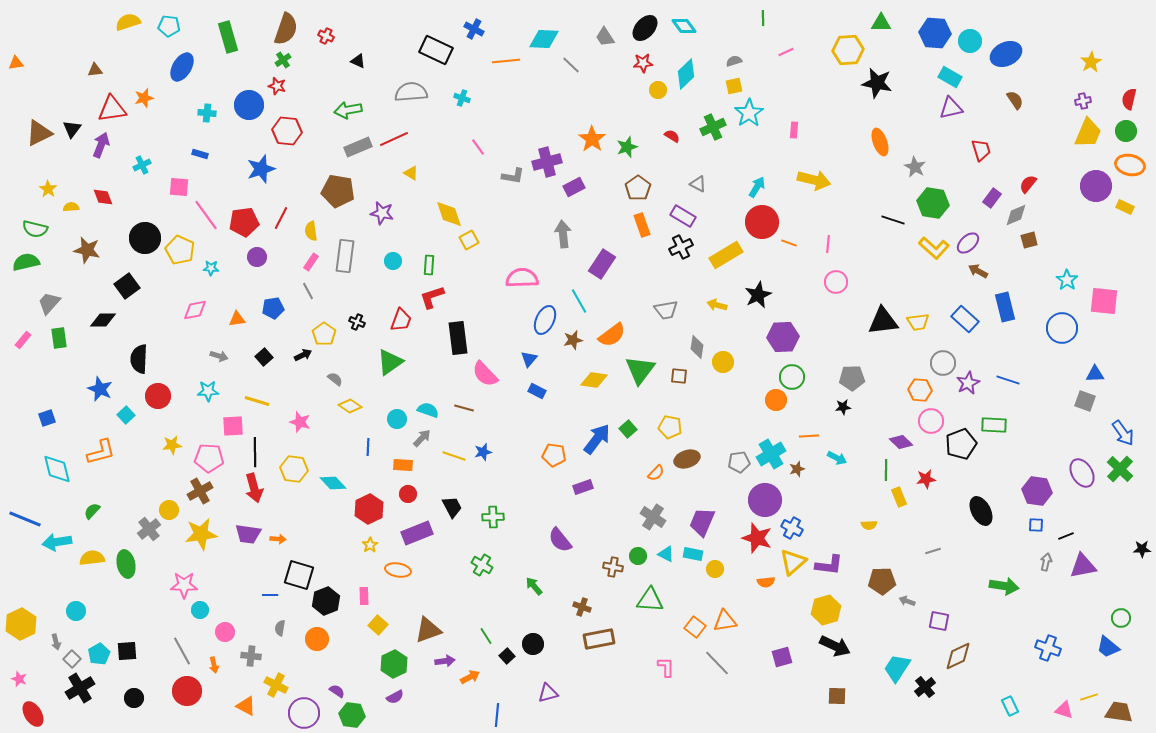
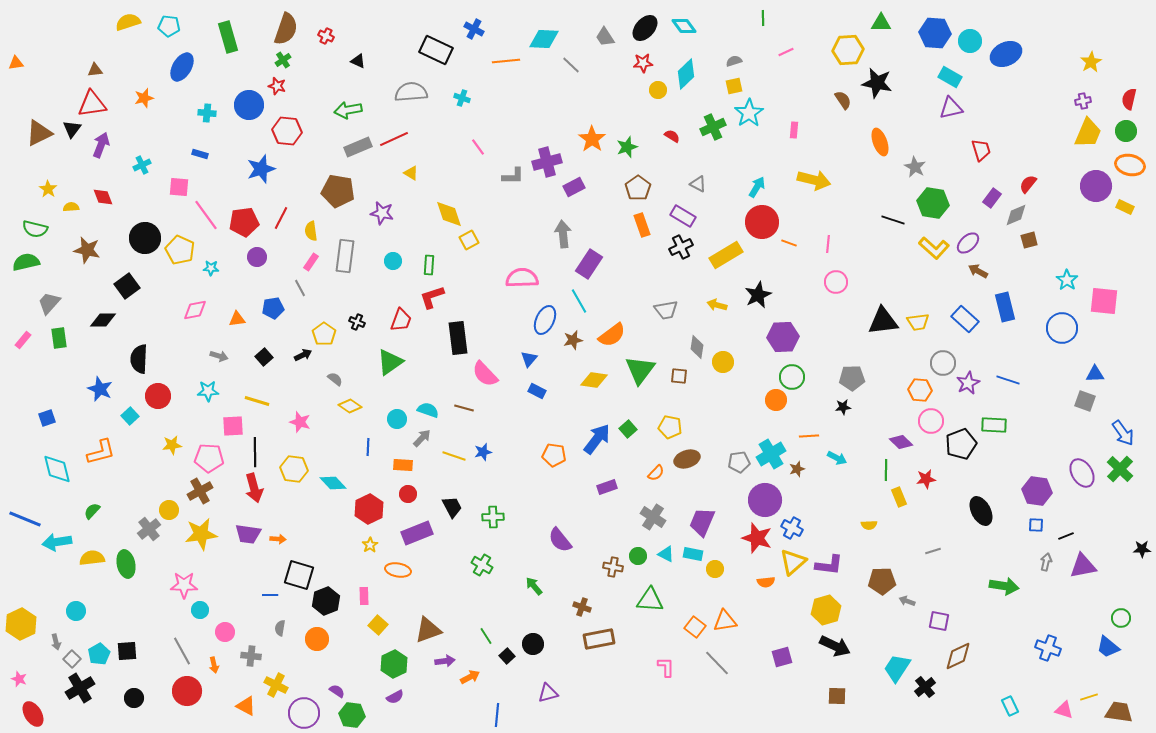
brown semicircle at (1015, 100): moved 172 px left
red triangle at (112, 109): moved 20 px left, 5 px up
gray L-shape at (513, 176): rotated 10 degrees counterclockwise
purple rectangle at (602, 264): moved 13 px left
gray line at (308, 291): moved 8 px left, 3 px up
cyan square at (126, 415): moved 4 px right, 1 px down
purple rectangle at (583, 487): moved 24 px right
